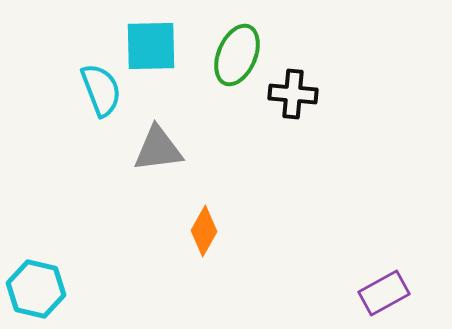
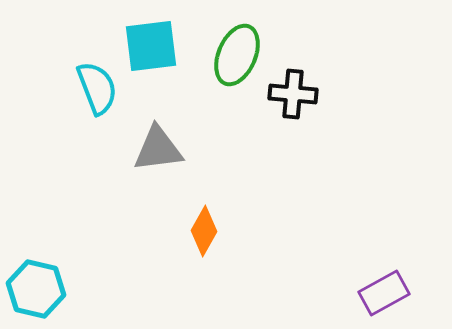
cyan square: rotated 6 degrees counterclockwise
cyan semicircle: moved 4 px left, 2 px up
